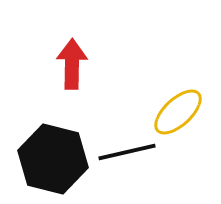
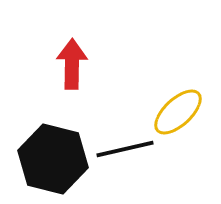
black line: moved 2 px left, 3 px up
